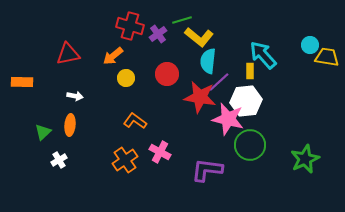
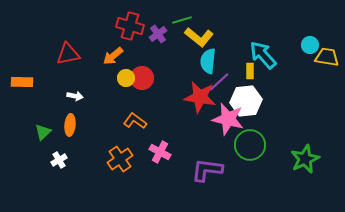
red circle: moved 25 px left, 4 px down
orange cross: moved 5 px left, 1 px up
